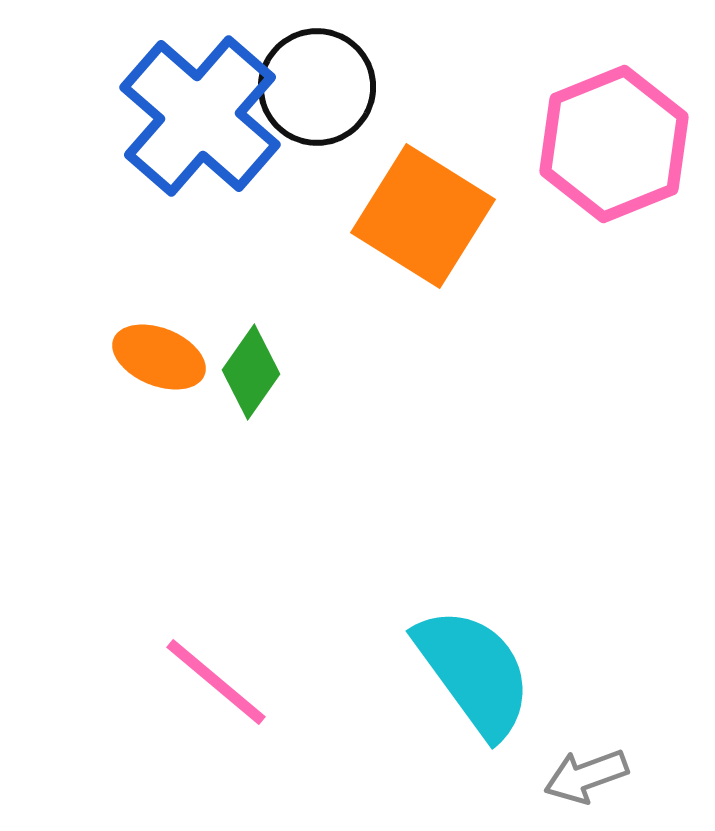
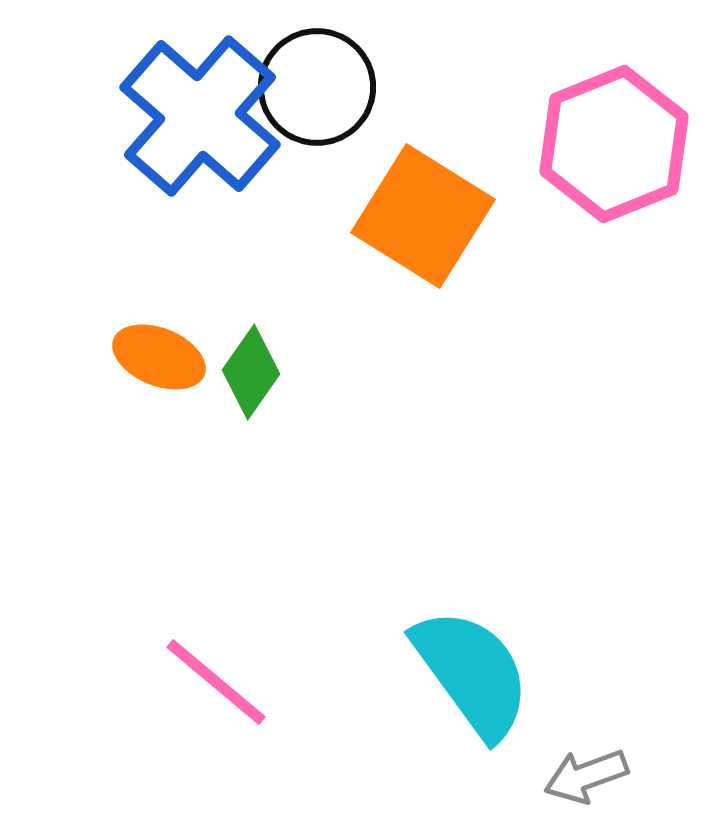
cyan semicircle: moved 2 px left, 1 px down
